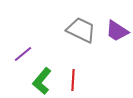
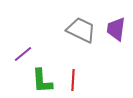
purple trapezoid: moved 1 px left, 2 px up; rotated 65 degrees clockwise
green L-shape: rotated 44 degrees counterclockwise
